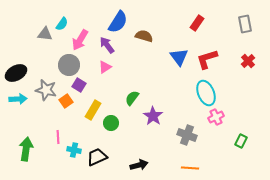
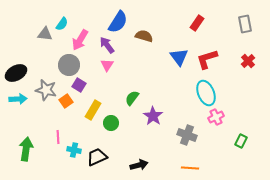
pink triangle: moved 2 px right, 2 px up; rotated 24 degrees counterclockwise
